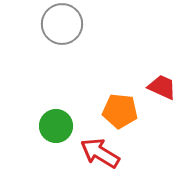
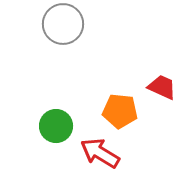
gray circle: moved 1 px right
